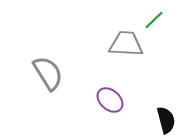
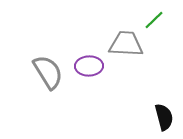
gray semicircle: moved 1 px up
purple ellipse: moved 21 px left, 34 px up; rotated 44 degrees counterclockwise
black semicircle: moved 2 px left, 3 px up
